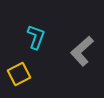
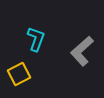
cyan L-shape: moved 2 px down
